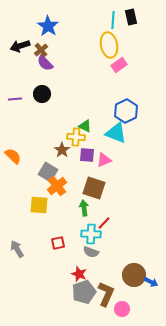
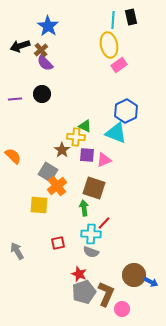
gray arrow: moved 2 px down
